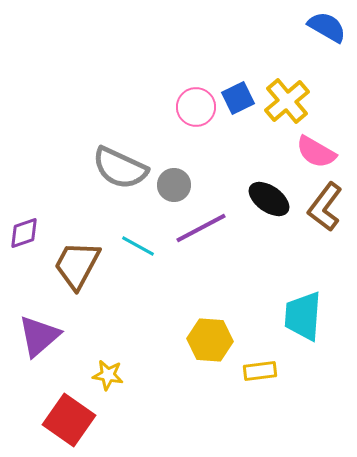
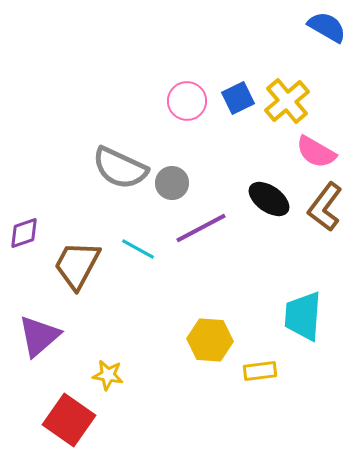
pink circle: moved 9 px left, 6 px up
gray circle: moved 2 px left, 2 px up
cyan line: moved 3 px down
